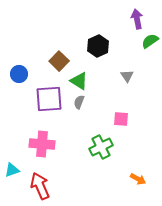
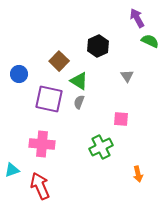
purple arrow: moved 1 px up; rotated 18 degrees counterclockwise
green semicircle: rotated 60 degrees clockwise
purple square: rotated 16 degrees clockwise
orange arrow: moved 5 px up; rotated 49 degrees clockwise
